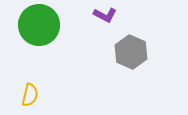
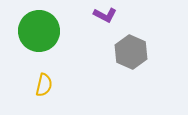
green circle: moved 6 px down
yellow semicircle: moved 14 px right, 10 px up
